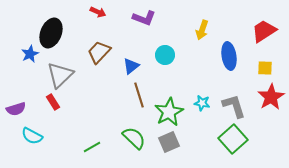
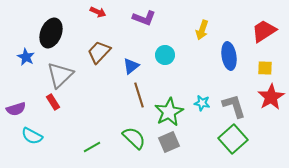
blue star: moved 4 px left, 3 px down; rotated 18 degrees counterclockwise
